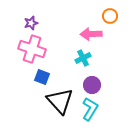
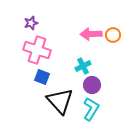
orange circle: moved 3 px right, 19 px down
pink cross: moved 5 px right, 1 px down
cyan cross: moved 8 px down
cyan L-shape: moved 1 px right
